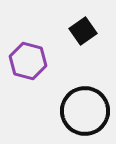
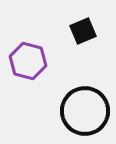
black square: rotated 12 degrees clockwise
